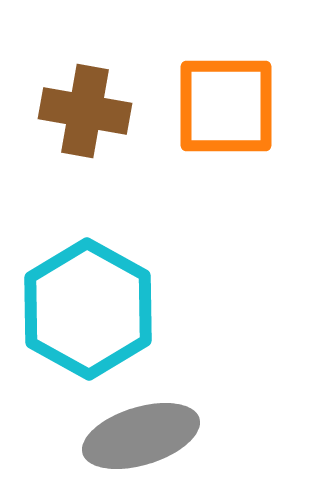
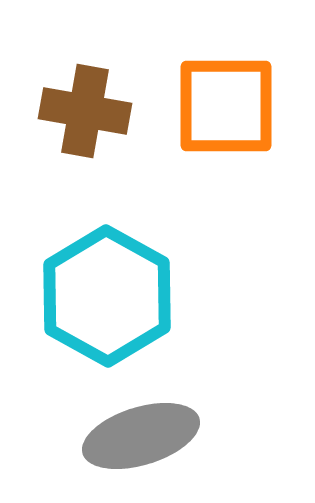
cyan hexagon: moved 19 px right, 13 px up
